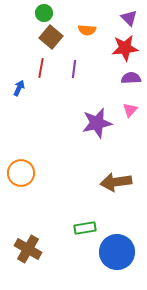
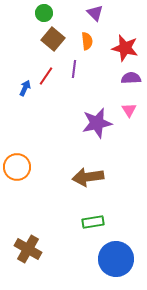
purple triangle: moved 34 px left, 5 px up
orange semicircle: moved 11 px down; rotated 102 degrees counterclockwise
brown square: moved 2 px right, 2 px down
red star: rotated 20 degrees clockwise
red line: moved 5 px right, 8 px down; rotated 24 degrees clockwise
blue arrow: moved 6 px right
pink triangle: moved 1 px left; rotated 14 degrees counterclockwise
orange circle: moved 4 px left, 6 px up
brown arrow: moved 28 px left, 5 px up
green rectangle: moved 8 px right, 6 px up
blue circle: moved 1 px left, 7 px down
